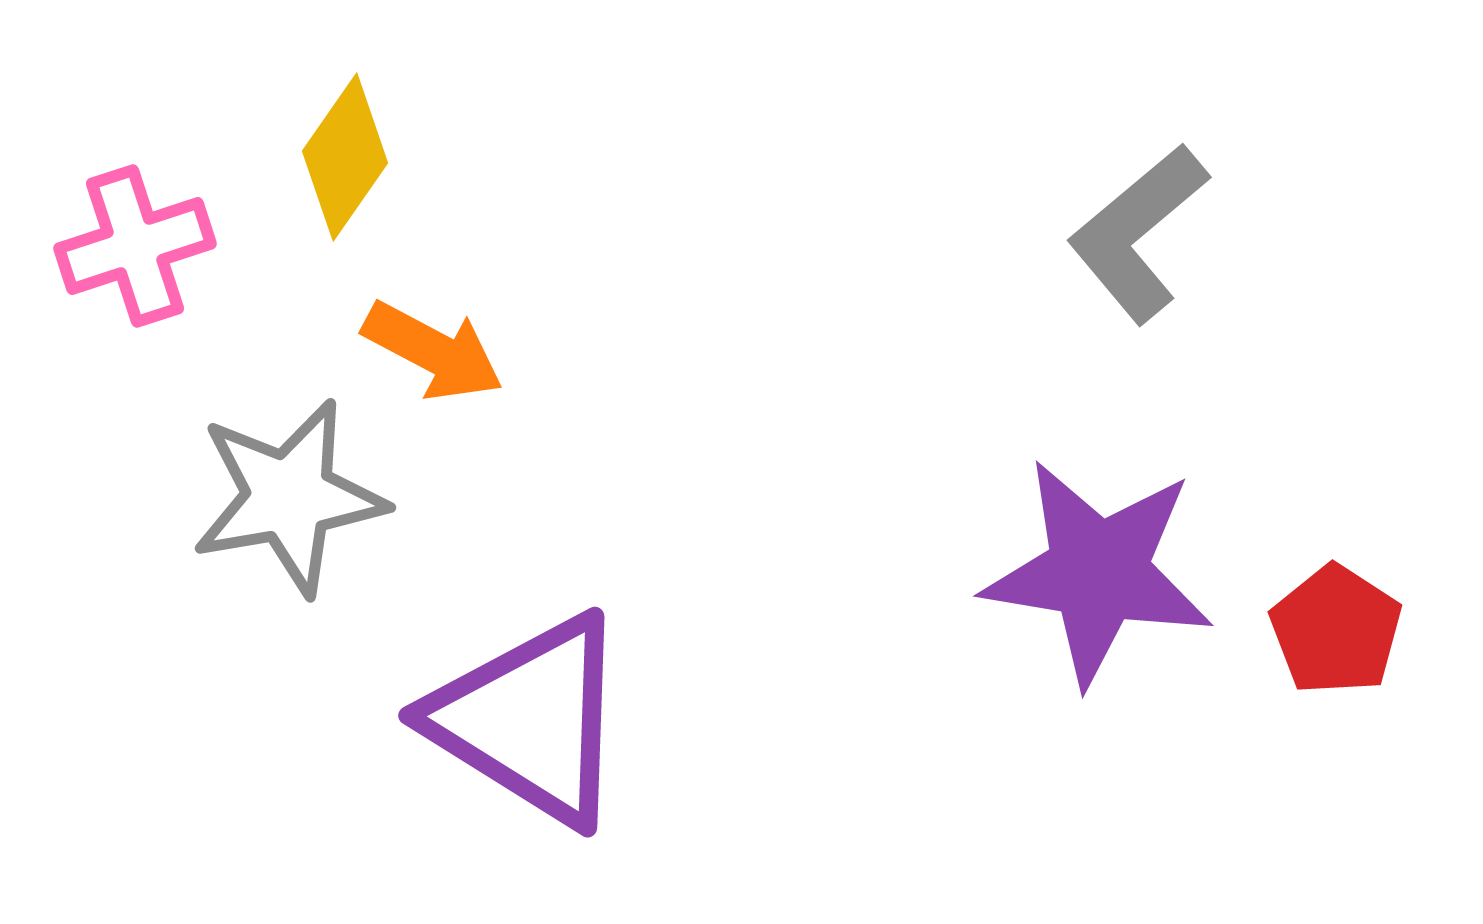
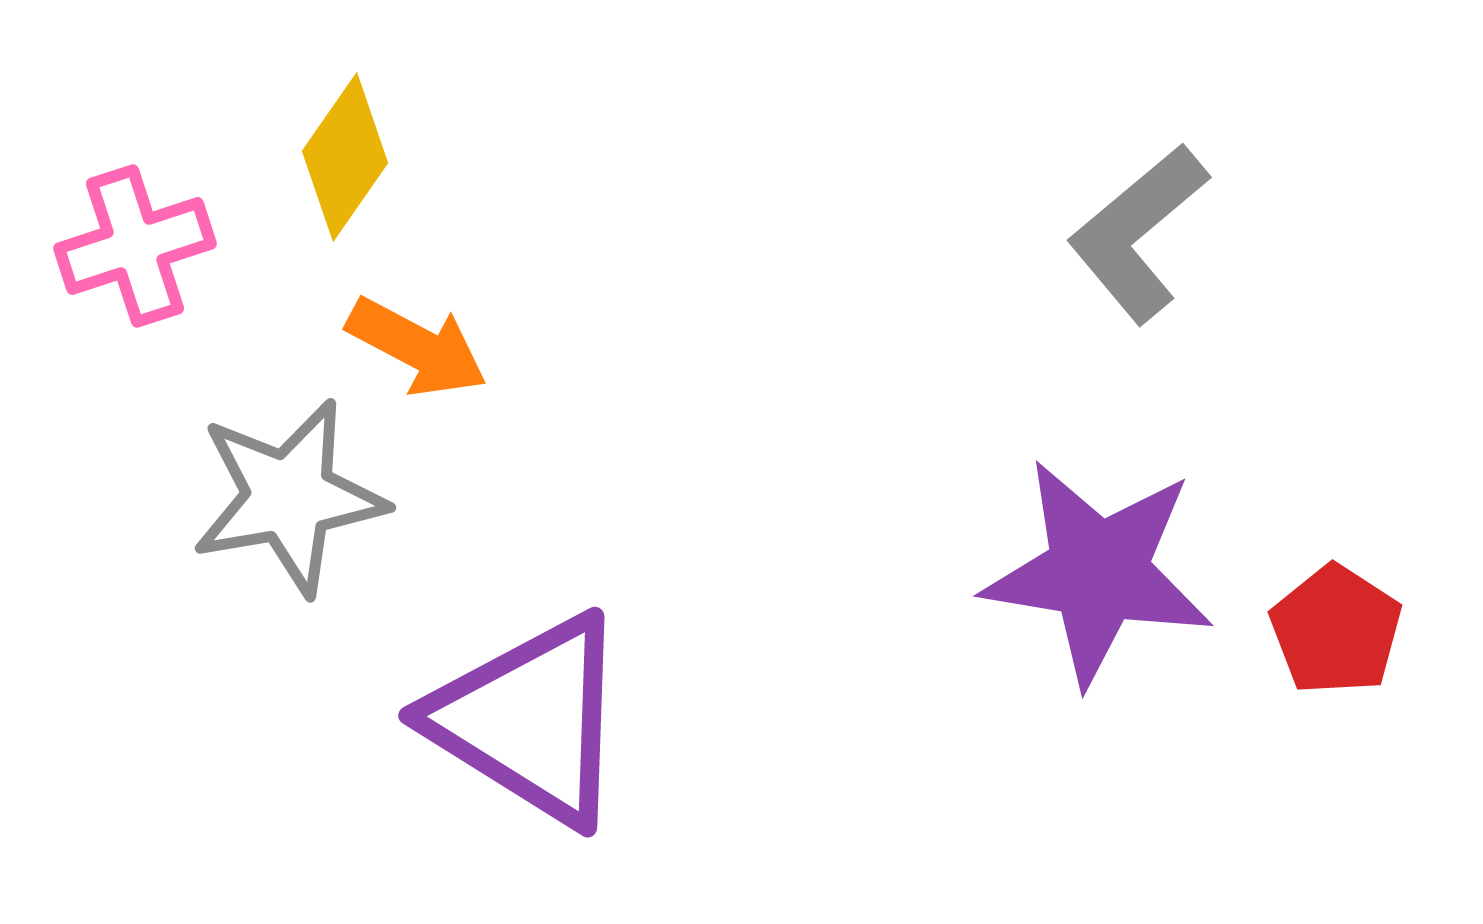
orange arrow: moved 16 px left, 4 px up
